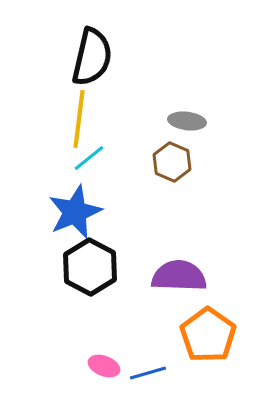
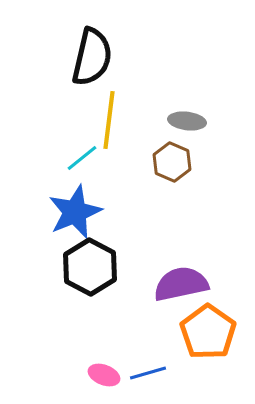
yellow line: moved 30 px right, 1 px down
cyan line: moved 7 px left
purple semicircle: moved 2 px right, 8 px down; rotated 14 degrees counterclockwise
orange pentagon: moved 3 px up
pink ellipse: moved 9 px down
